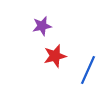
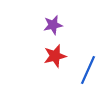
purple star: moved 11 px right, 1 px up
